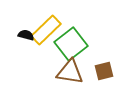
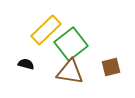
black semicircle: moved 29 px down
brown square: moved 7 px right, 4 px up
